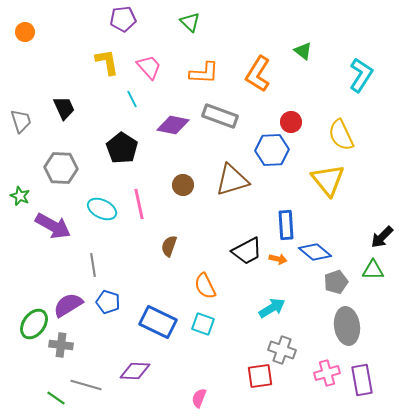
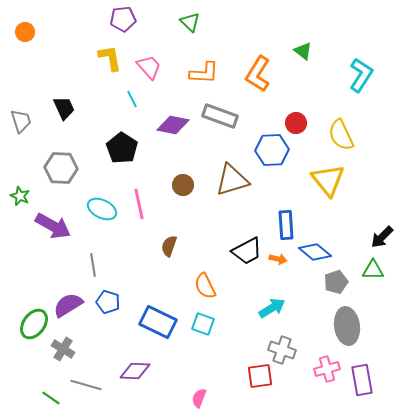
yellow L-shape at (107, 62): moved 3 px right, 4 px up
red circle at (291, 122): moved 5 px right, 1 px down
gray cross at (61, 345): moved 2 px right, 4 px down; rotated 25 degrees clockwise
pink cross at (327, 373): moved 4 px up
green line at (56, 398): moved 5 px left
